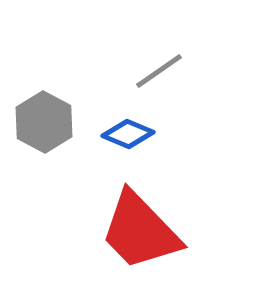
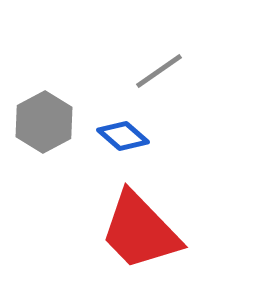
gray hexagon: rotated 4 degrees clockwise
blue diamond: moved 5 px left, 2 px down; rotated 18 degrees clockwise
